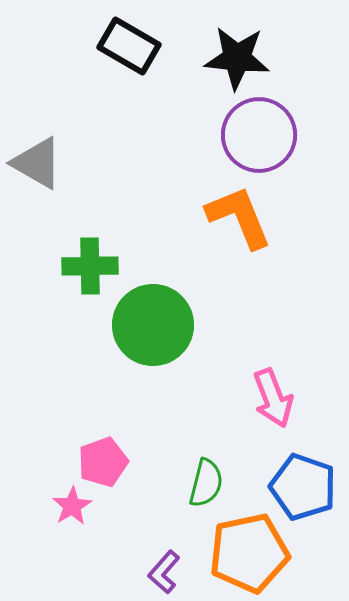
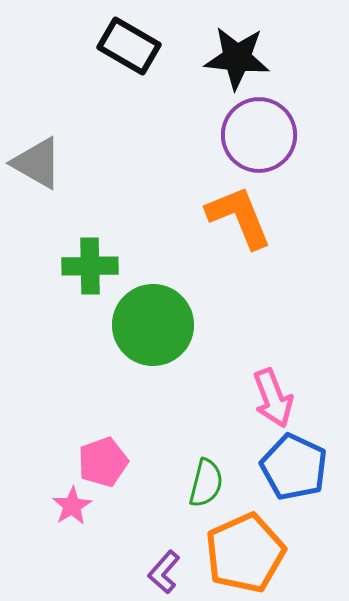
blue pentagon: moved 9 px left, 20 px up; rotated 6 degrees clockwise
orange pentagon: moved 4 px left; rotated 12 degrees counterclockwise
